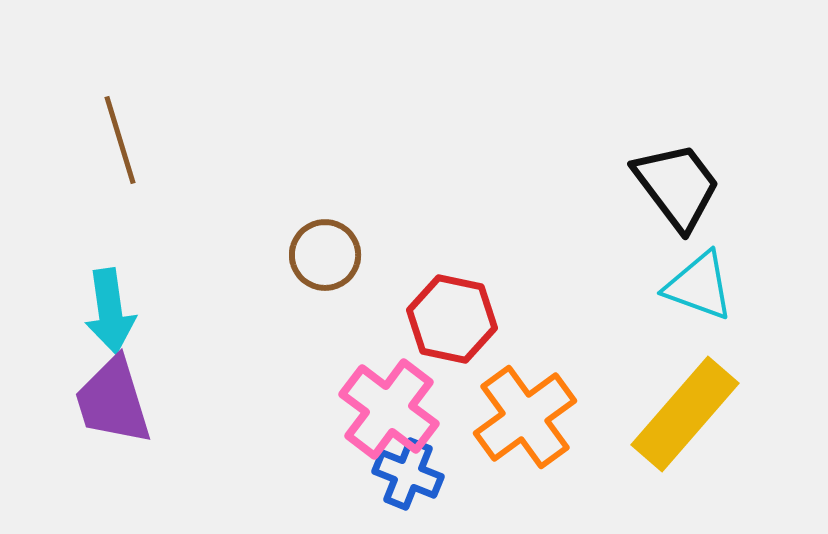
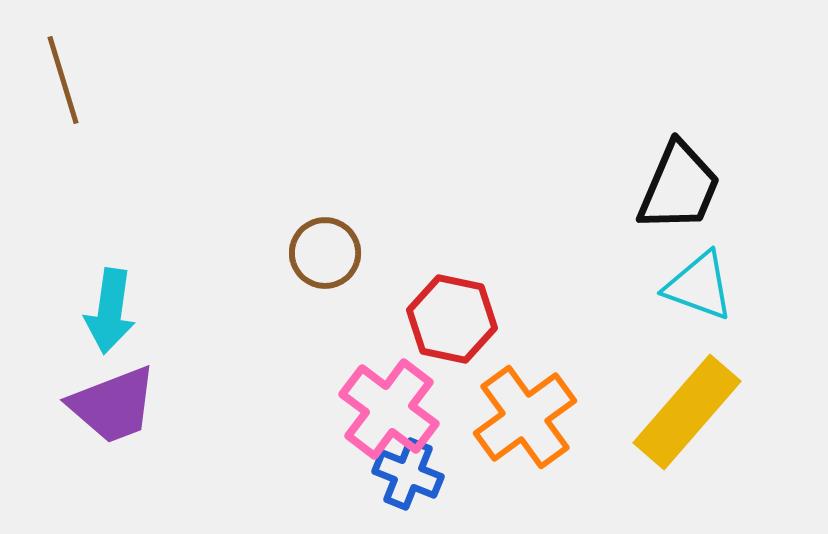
brown line: moved 57 px left, 60 px up
black trapezoid: moved 2 px right, 1 px down; rotated 60 degrees clockwise
brown circle: moved 2 px up
cyan arrow: rotated 16 degrees clockwise
purple trapezoid: moved 4 px down; rotated 94 degrees counterclockwise
yellow rectangle: moved 2 px right, 2 px up
